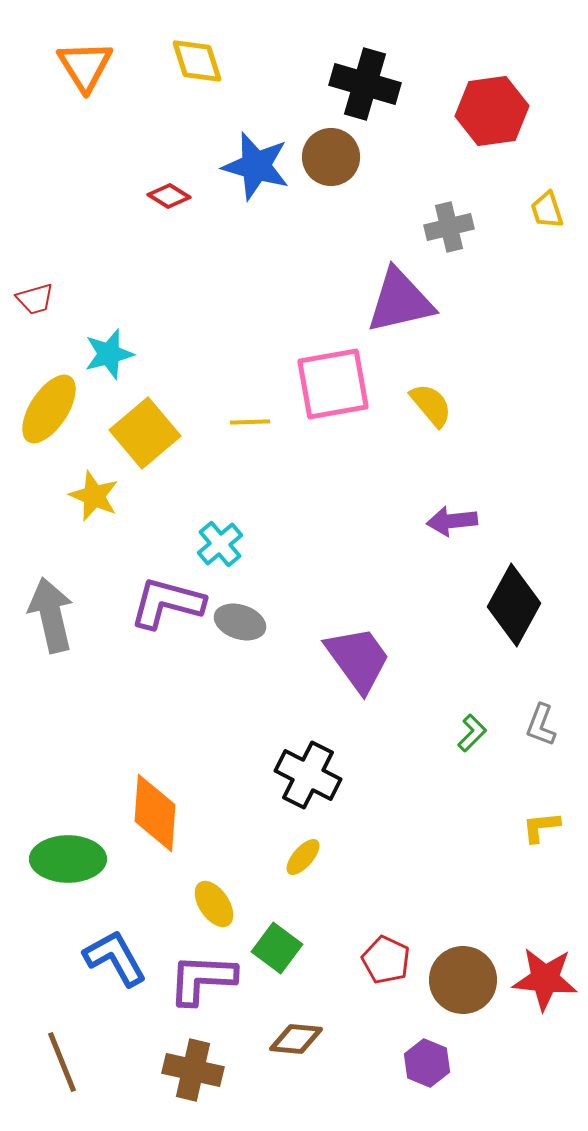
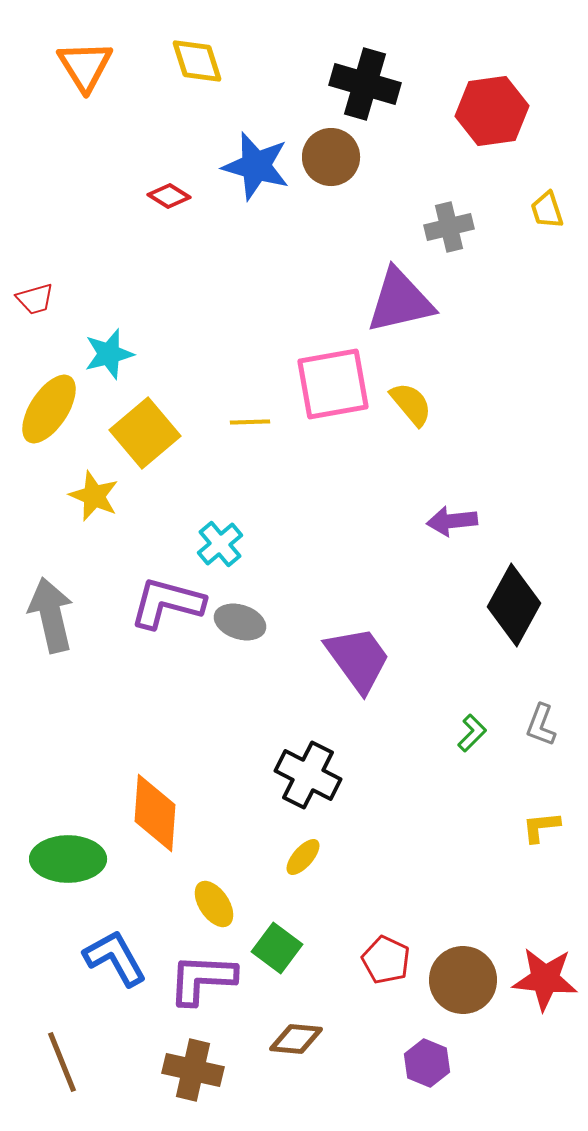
yellow semicircle at (431, 405): moved 20 px left, 1 px up
